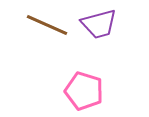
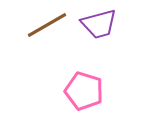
brown line: rotated 54 degrees counterclockwise
